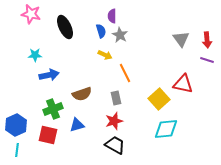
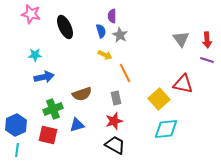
blue arrow: moved 5 px left, 2 px down
